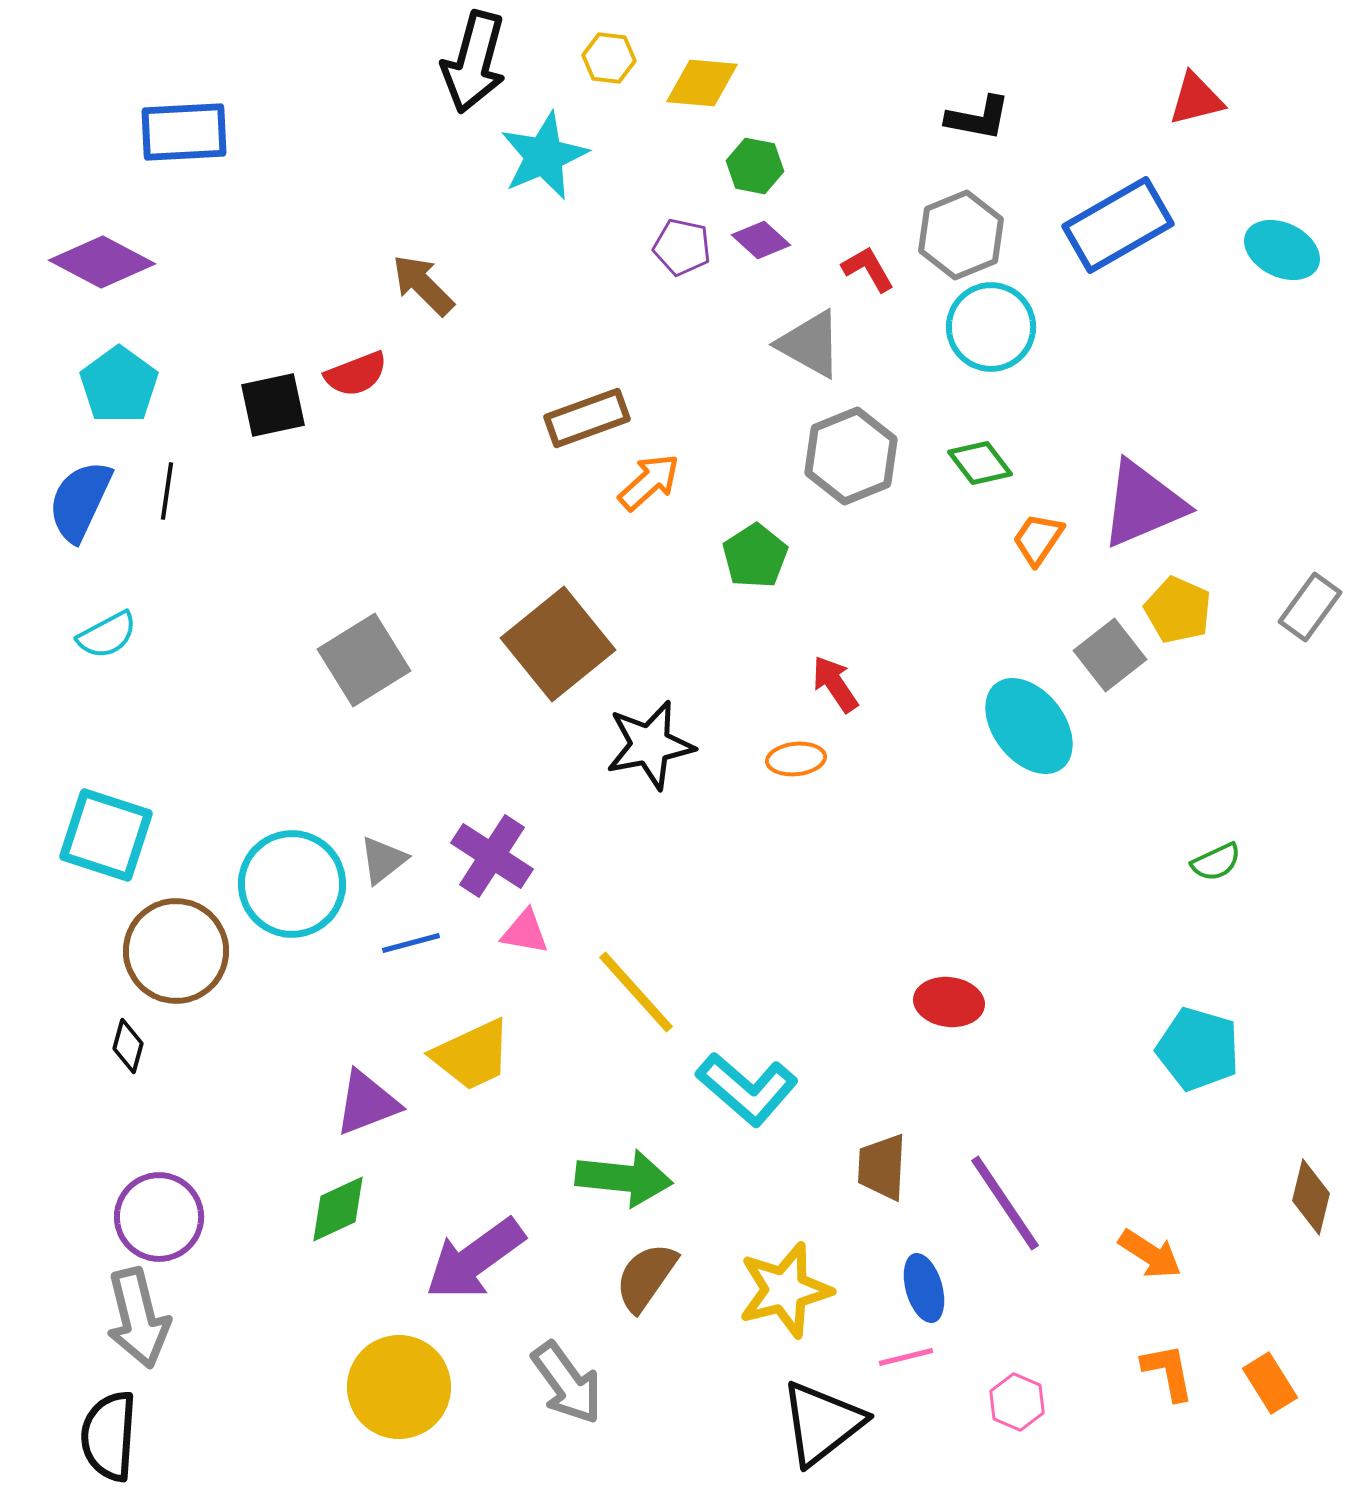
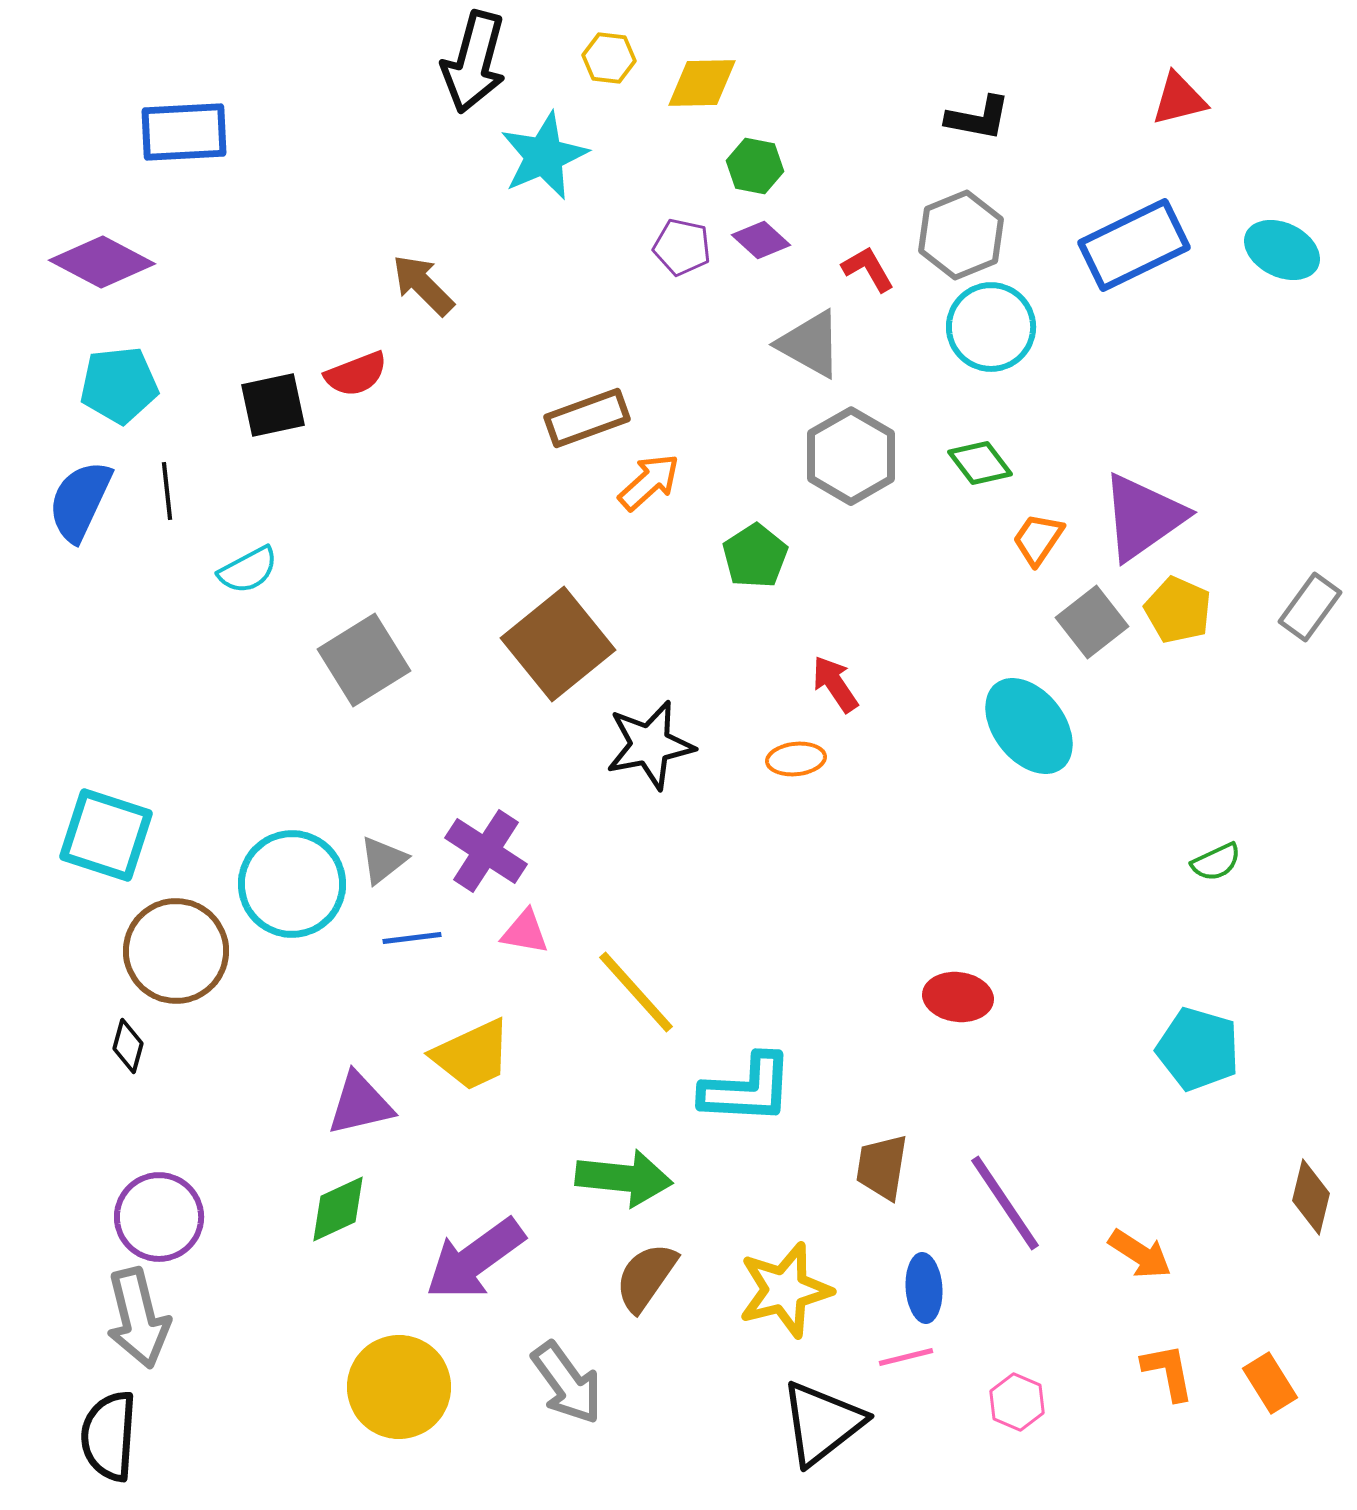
yellow diamond at (702, 83): rotated 6 degrees counterclockwise
red triangle at (1196, 99): moved 17 px left
blue rectangle at (1118, 225): moved 16 px right, 20 px down; rotated 4 degrees clockwise
cyan pentagon at (119, 385): rotated 30 degrees clockwise
gray hexagon at (851, 456): rotated 8 degrees counterclockwise
black line at (167, 491): rotated 14 degrees counterclockwise
purple triangle at (1143, 504): moved 13 px down; rotated 12 degrees counterclockwise
cyan semicircle at (107, 635): moved 141 px right, 65 px up
gray square at (1110, 655): moved 18 px left, 33 px up
purple cross at (492, 856): moved 6 px left, 5 px up
blue line at (411, 943): moved 1 px right, 5 px up; rotated 8 degrees clockwise
red ellipse at (949, 1002): moved 9 px right, 5 px up
cyan L-shape at (747, 1089): rotated 38 degrees counterclockwise
purple triangle at (367, 1103): moved 7 px left, 1 px down; rotated 8 degrees clockwise
brown trapezoid at (882, 1167): rotated 6 degrees clockwise
orange arrow at (1150, 1254): moved 10 px left
blue ellipse at (924, 1288): rotated 12 degrees clockwise
